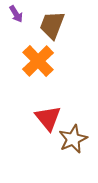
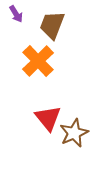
brown star: moved 1 px right, 6 px up
